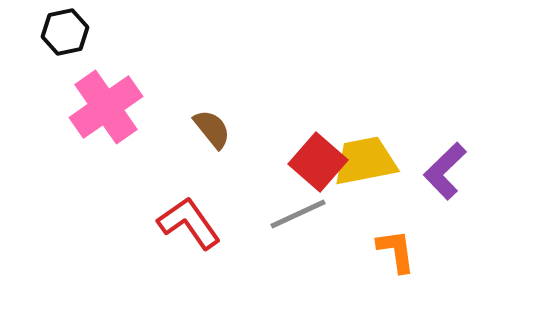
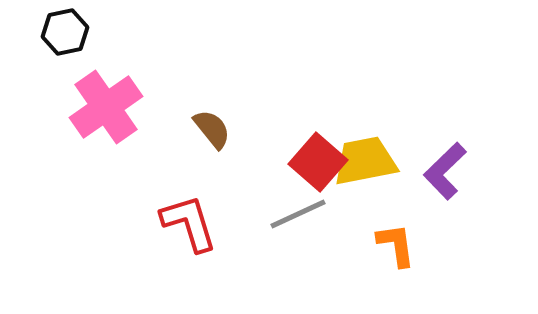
red L-shape: rotated 18 degrees clockwise
orange L-shape: moved 6 px up
